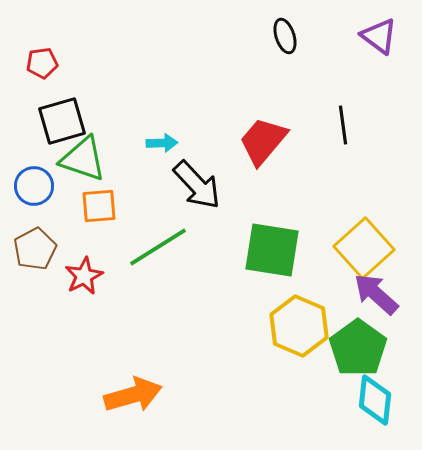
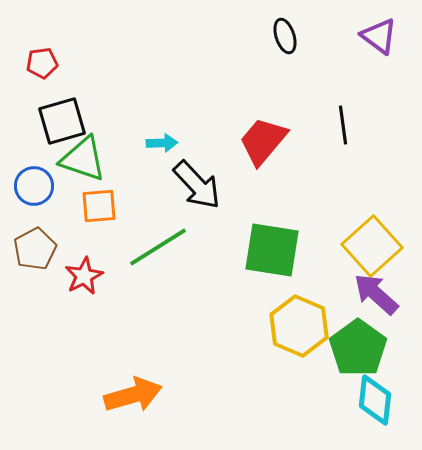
yellow square: moved 8 px right, 2 px up
